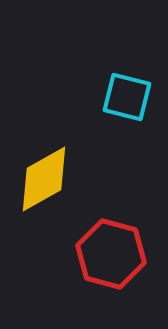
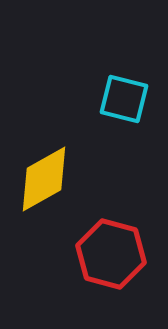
cyan square: moved 3 px left, 2 px down
